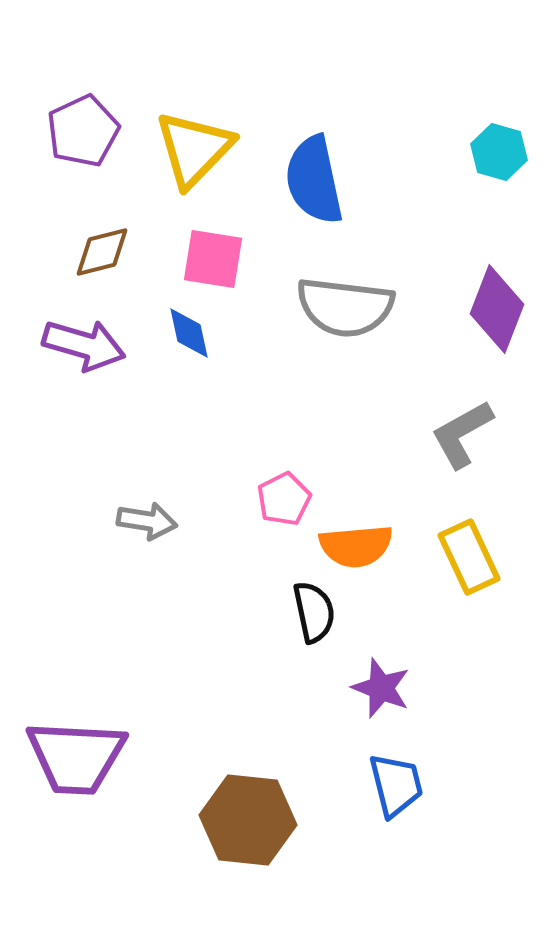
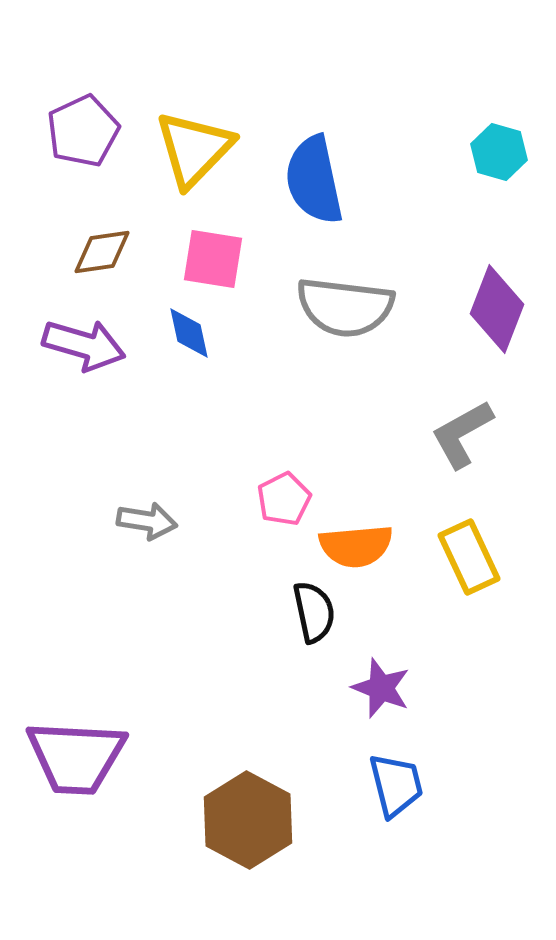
brown diamond: rotated 6 degrees clockwise
brown hexagon: rotated 22 degrees clockwise
